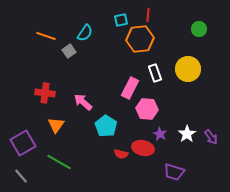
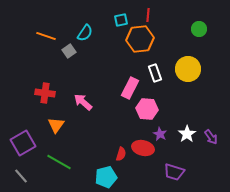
cyan pentagon: moved 51 px down; rotated 25 degrees clockwise
red semicircle: rotated 88 degrees counterclockwise
